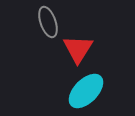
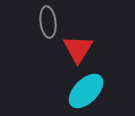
gray ellipse: rotated 12 degrees clockwise
